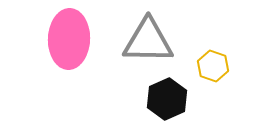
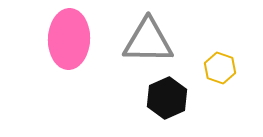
yellow hexagon: moved 7 px right, 2 px down
black hexagon: moved 1 px up
